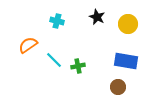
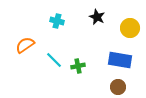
yellow circle: moved 2 px right, 4 px down
orange semicircle: moved 3 px left
blue rectangle: moved 6 px left, 1 px up
